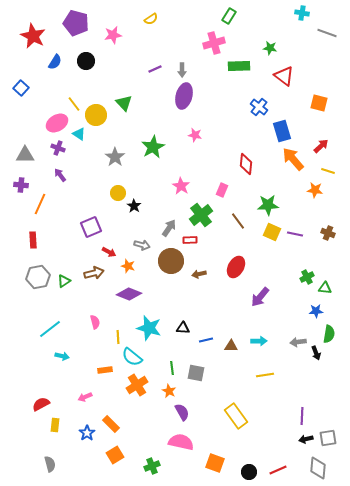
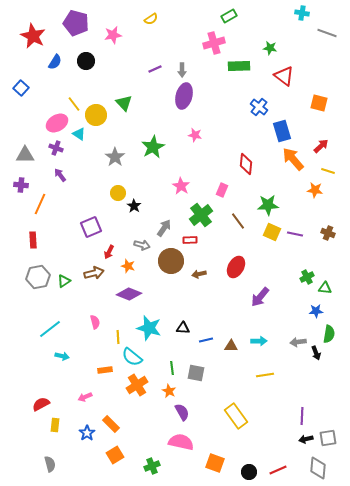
green rectangle at (229, 16): rotated 28 degrees clockwise
purple cross at (58, 148): moved 2 px left
gray arrow at (169, 228): moved 5 px left
red arrow at (109, 252): rotated 88 degrees clockwise
